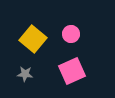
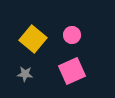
pink circle: moved 1 px right, 1 px down
